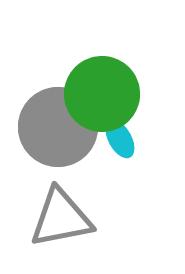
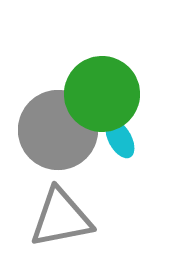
gray circle: moved 3 px down
